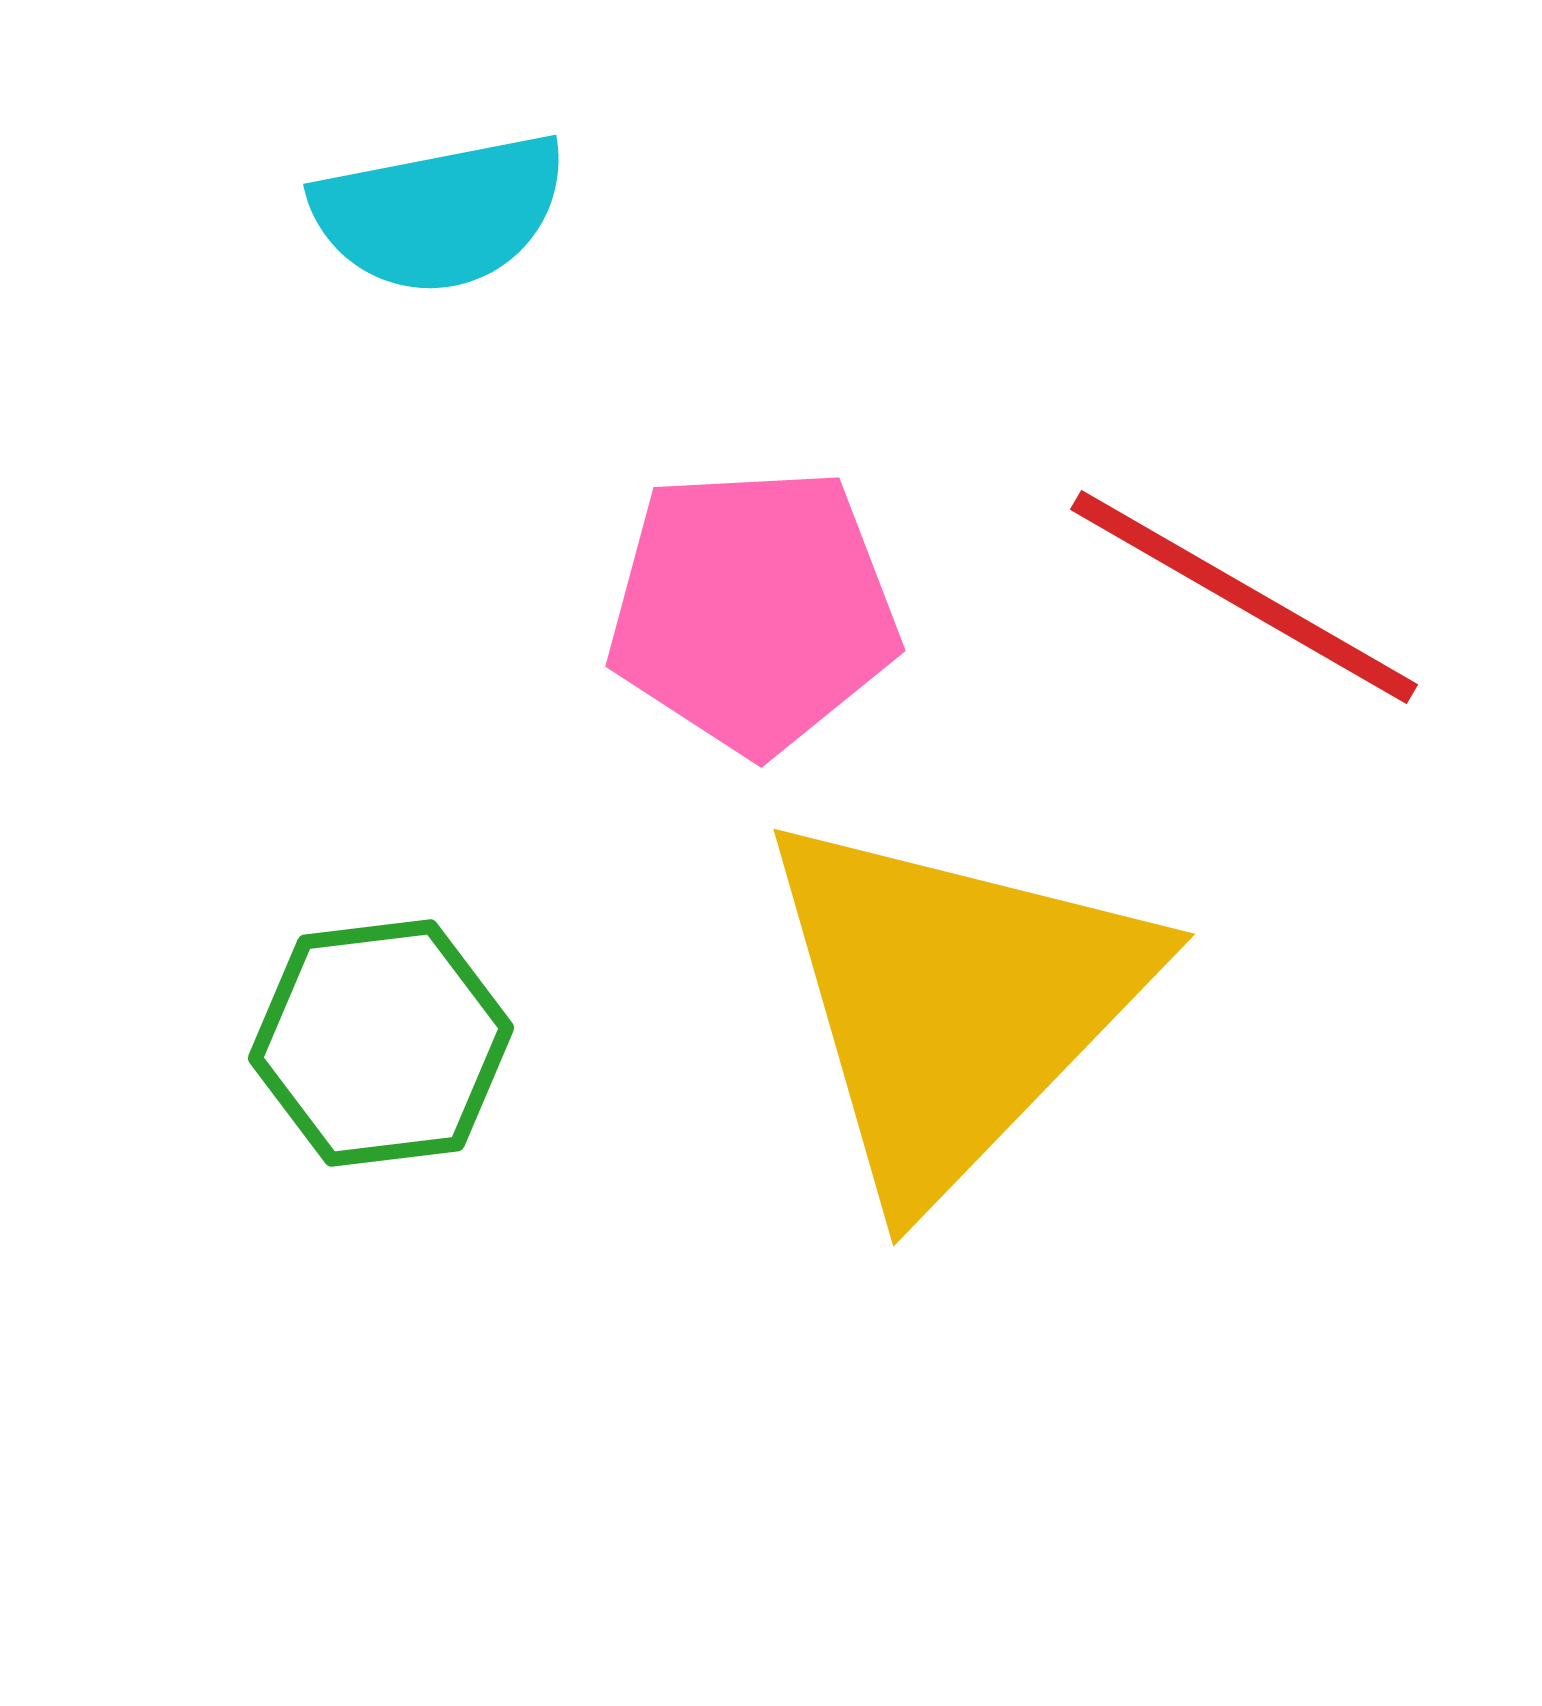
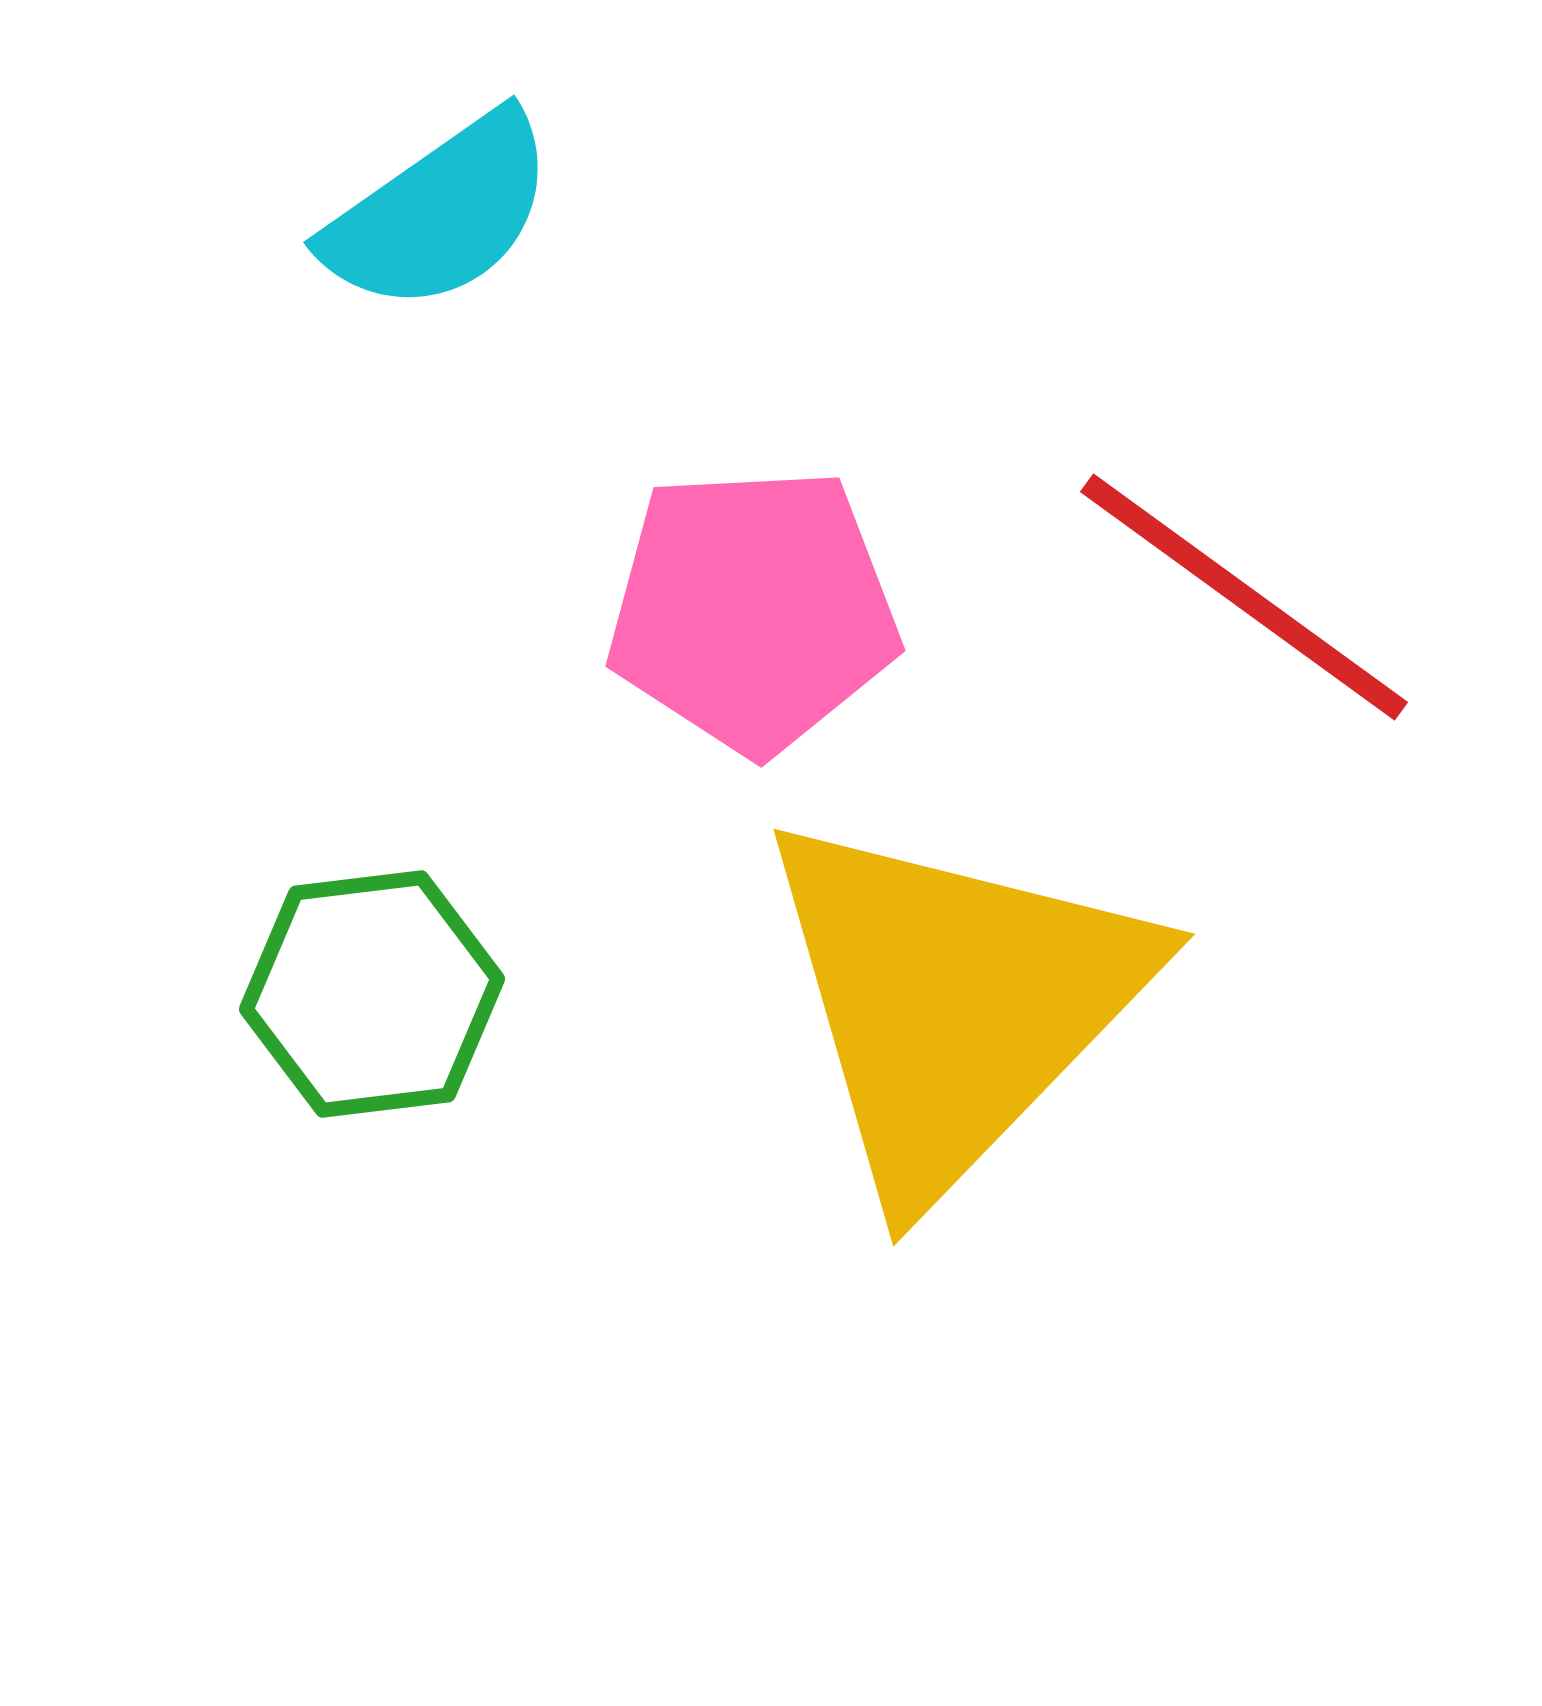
cyan semicircle: rotated 24 degrees counterclockwise
red line: rotated 6 degrees clockwise
green hexagon: moved 9 px left, 49 px up
